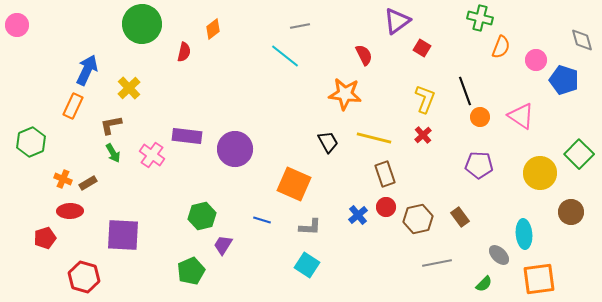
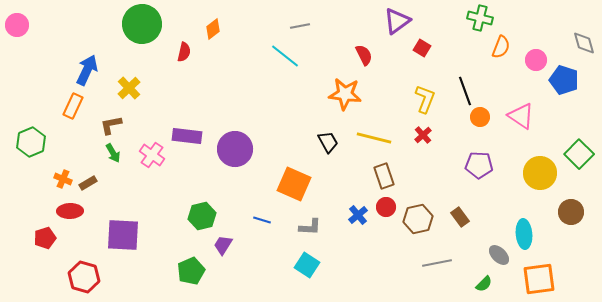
gray diamond at (582, 40): moved 2 px right, 3 px down
brown rectangle at (385, 174): moved 1 px left, 2 px down
